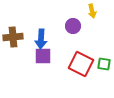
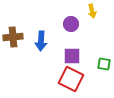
purple circle: moved 2 px left, 2 px up
blue arrow: moved 2 px down
purple square: moved 29 px right
red square: moved 10 px left, 15 px down
